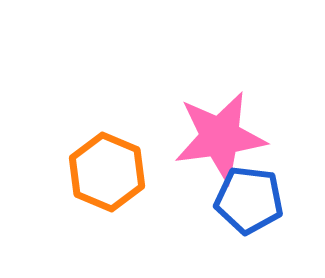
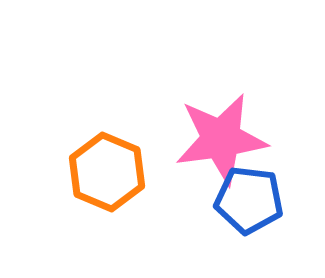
pink star: moved 1 px right, 2 px down
